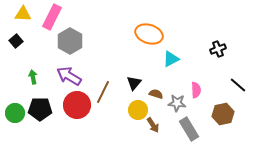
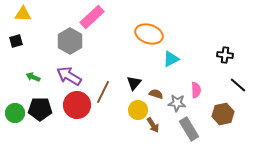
pink rectangle: moved 40 px right; rotated 20 degrees clockwise
black square: rotated 24 degrees clockwise
black cross: moved 7 px right, 6 px down; rotated 28 degrees clockwise
green arrow: rotated 56 degrees counterclockwise
